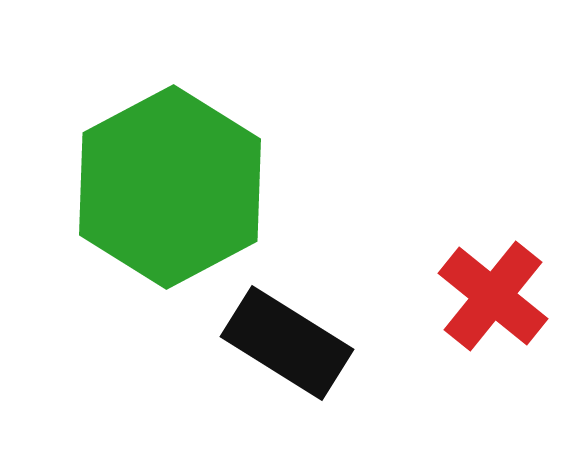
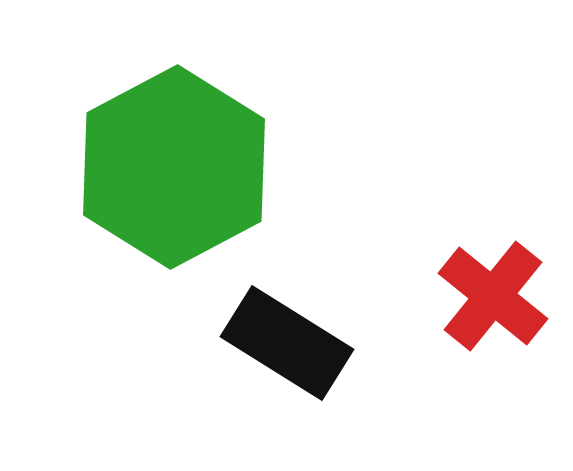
green hexagon: moved 4 px right, 20 px up
